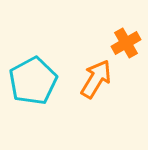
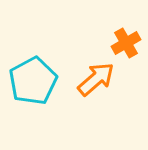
orange arrow: rotated 18 degrees clockwise
